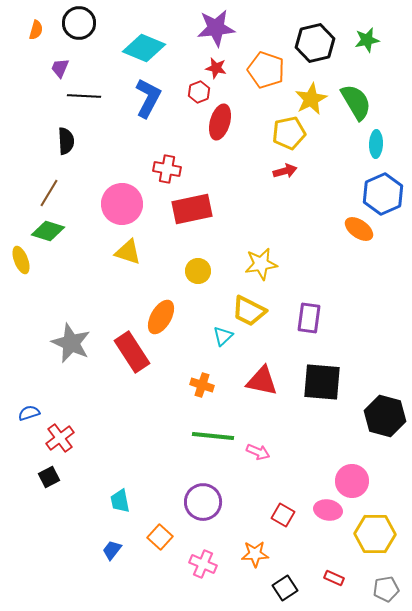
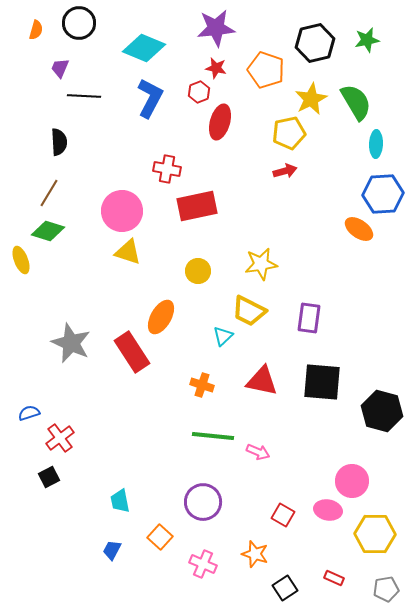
blue L-shape at (148, 98): moved 2 px right
black semicircle at (66, 141): moved 7 px left, 1 px down
blue hexagon at (383, 194): rotated 21 degrees clockwise
pink circle at (122, 204): moved 7 px down
red rectangle at (192, 209): moved 5 px right, 3 px up
black hexagon at (385, 416): moved 3 px left, 5 px up
blue trapezoid at (112, 550): rotated 10 degrees counterclockwise
orange star at (255, 554): rotated 20 degrees clockwise
